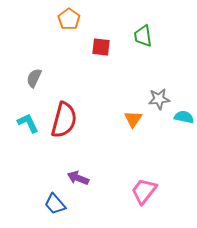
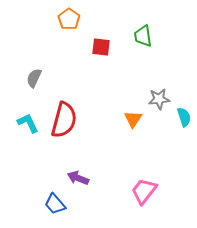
cyan semicircle: rotated 60 degrees clockwise
